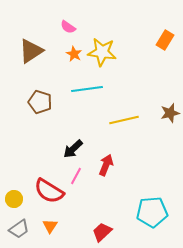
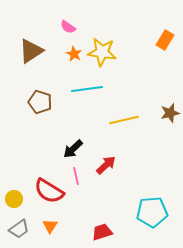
red arrow: rotated 25 degrees clockwise
pink line: rotated 42 degrees counterclockwise
red trapezoid: rotated 25 degrees clockwise
